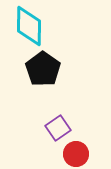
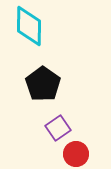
black pentagon: moved 15 px down
